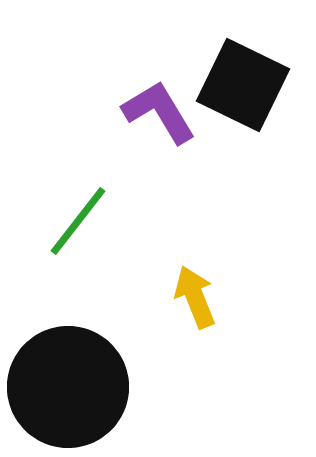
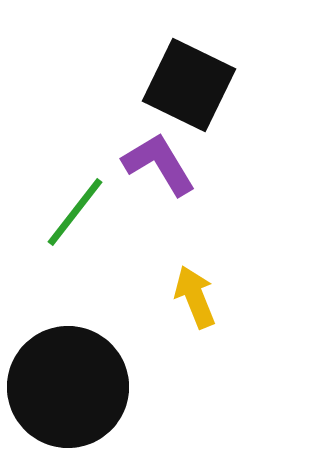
black square: moved 54 px left
purple L-shape: moved 52 px down
green line: moved 3 px left, 9 px up
